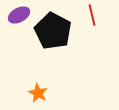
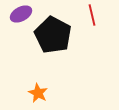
purple ellipse: moved 2 px right, 1 px up
black pentagon: moved 4 px down
